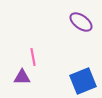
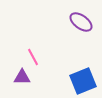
pink line: rotated 18 degrees counterclockwise
